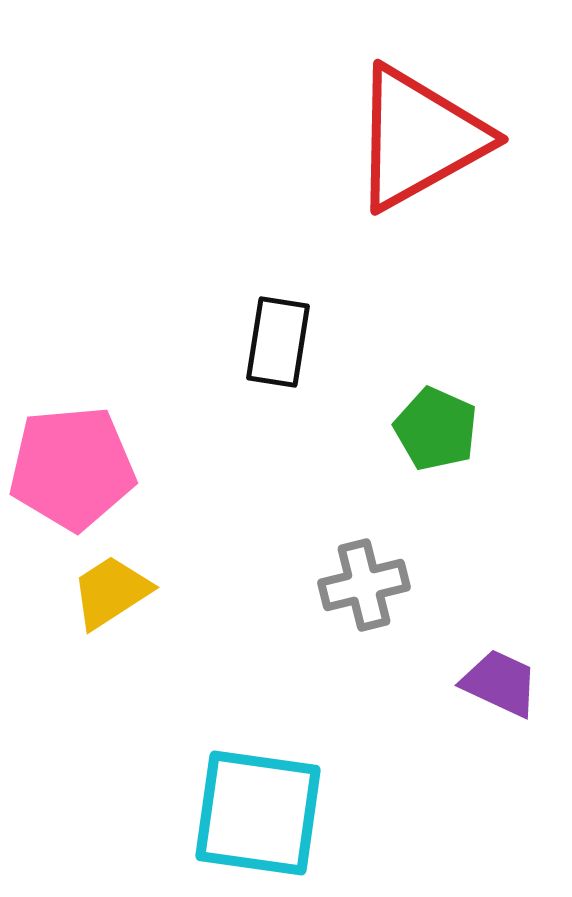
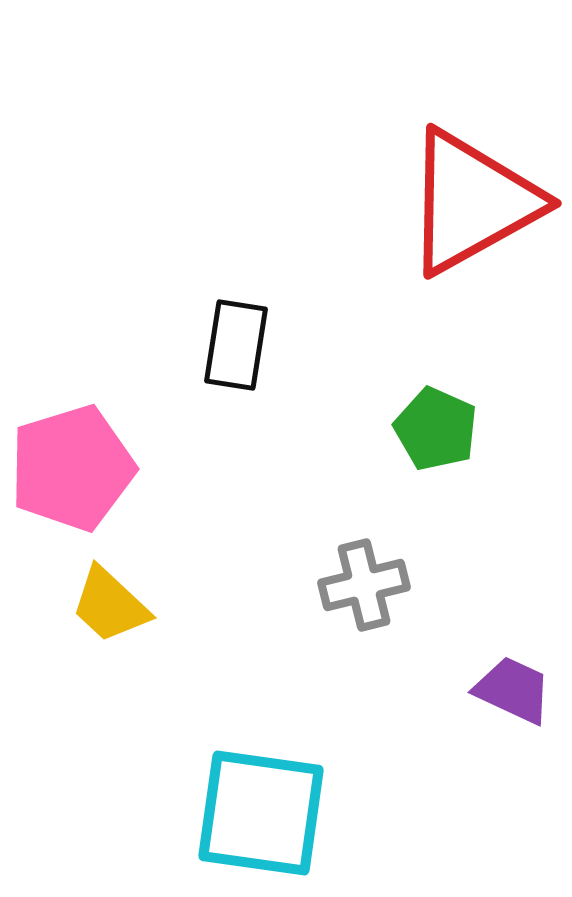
red triangle: moved 53 px right, 64 px down
black rectangle: moved 42 px left, 3 px down
pink pentagon: rotated 12 degrees counterclockwise
yellow trapezoid: moved 1 px left, 13 px down; rotated 104 degrees counterclockwise
purple trapezoid: moved 13 px right, 7 px down
cyan square: moved 3 px right
